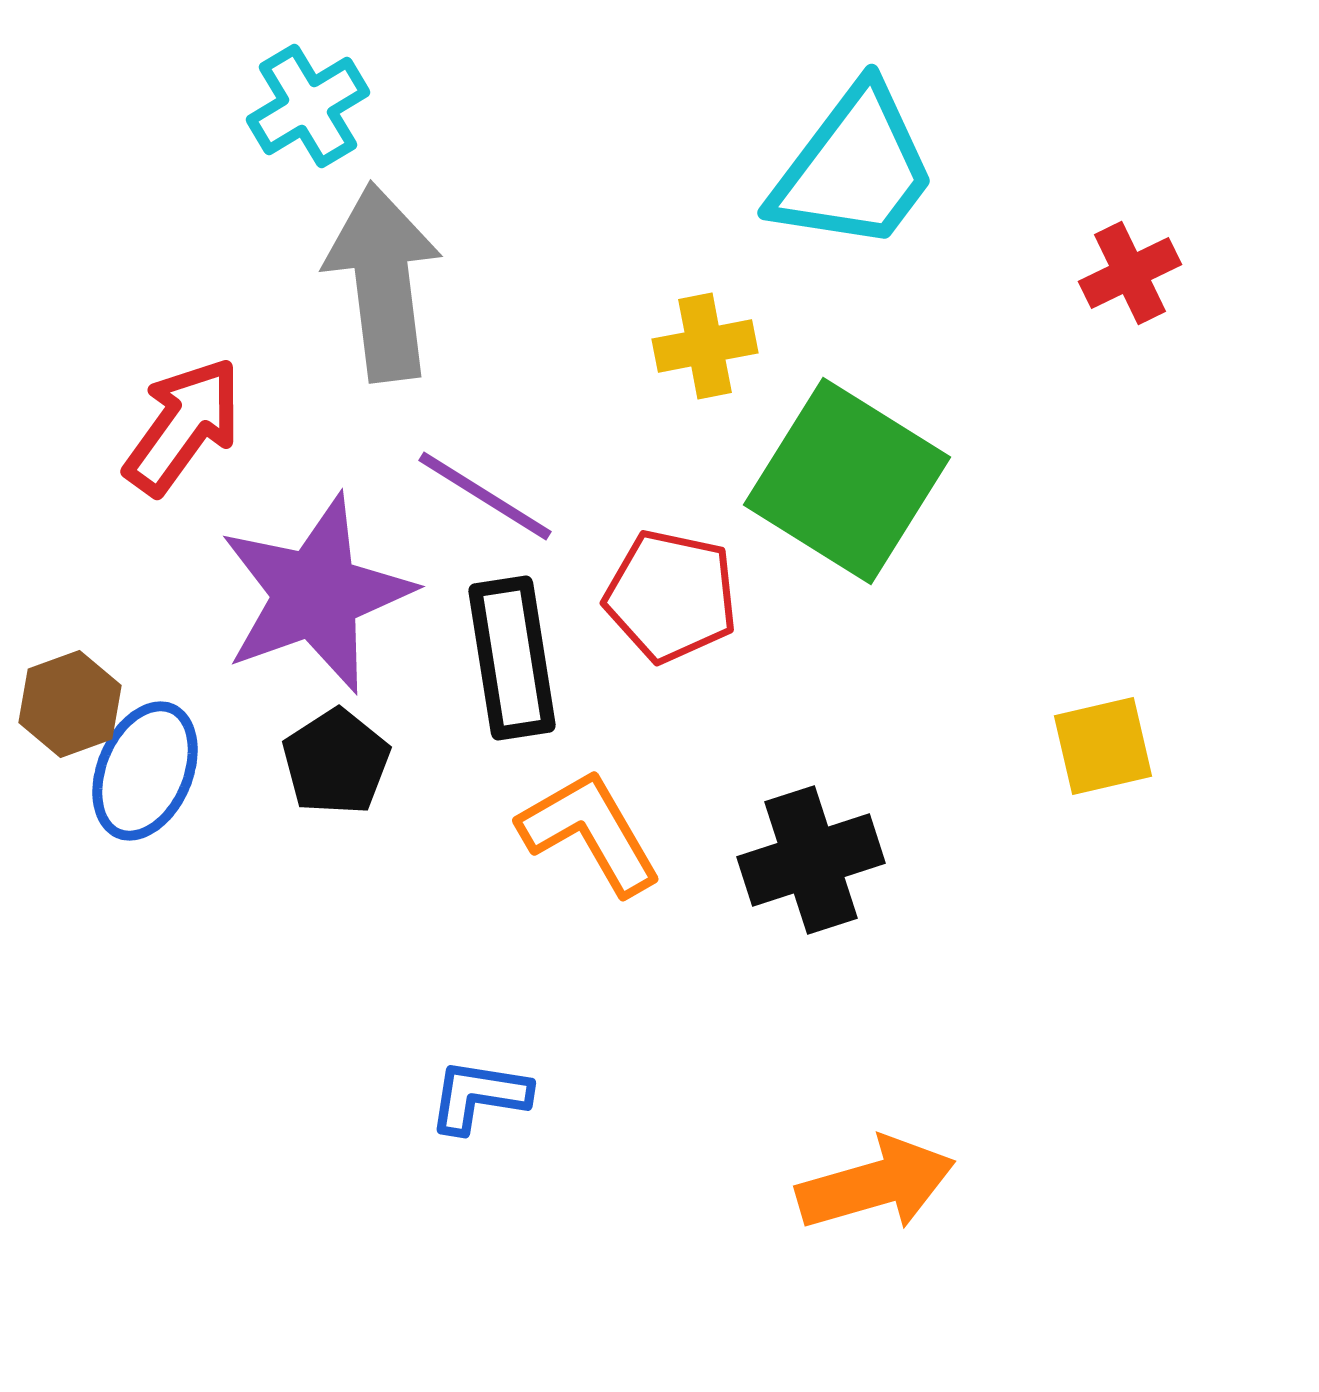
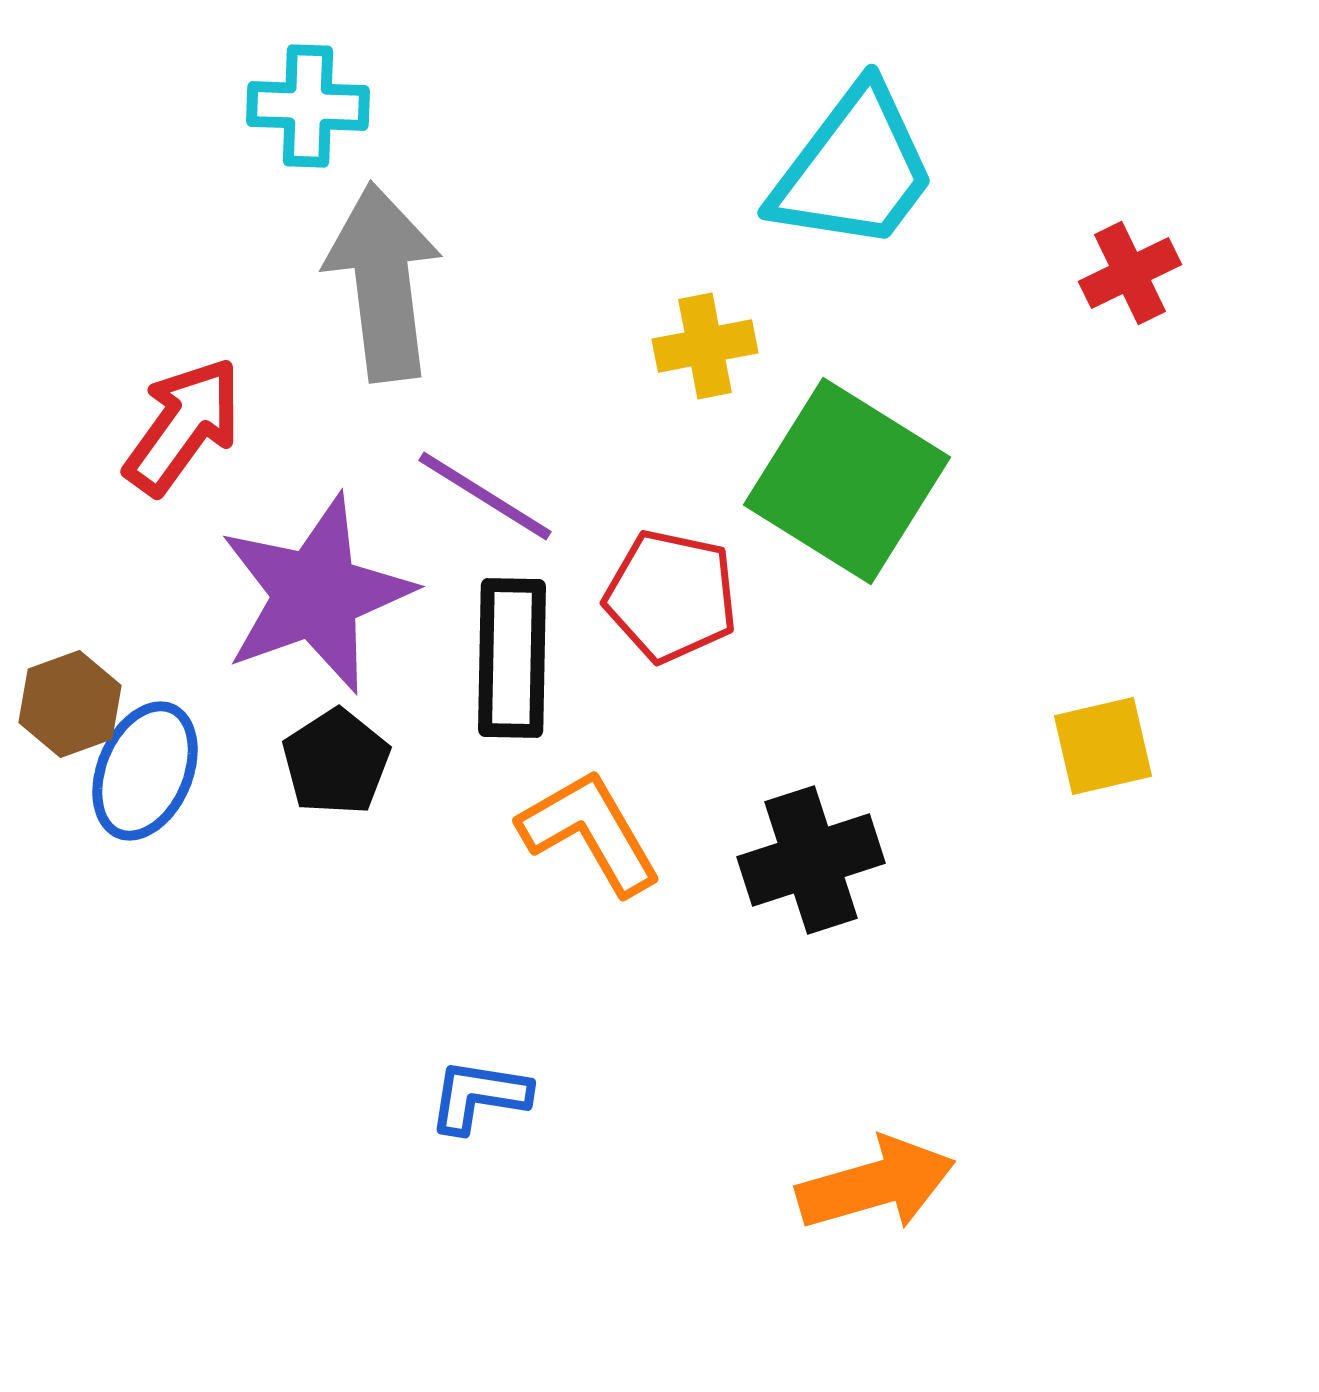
cyan cross: rotated 33 degrees clockwise
black rectangle: rotated 10 degrees clockwise
